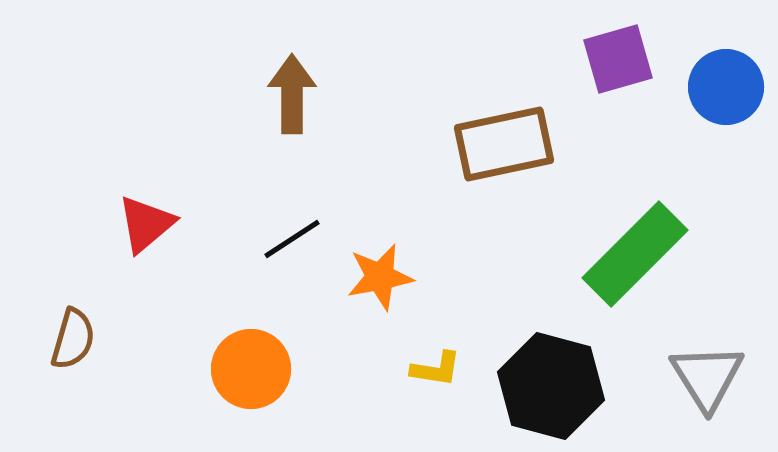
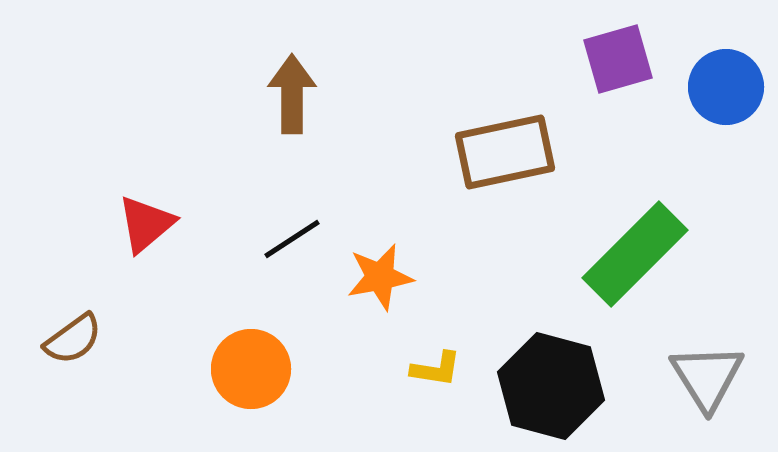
brown rectangle: moved 1 px right, 8 px down
brown semicircle: rotated 38 degrees clockwise
